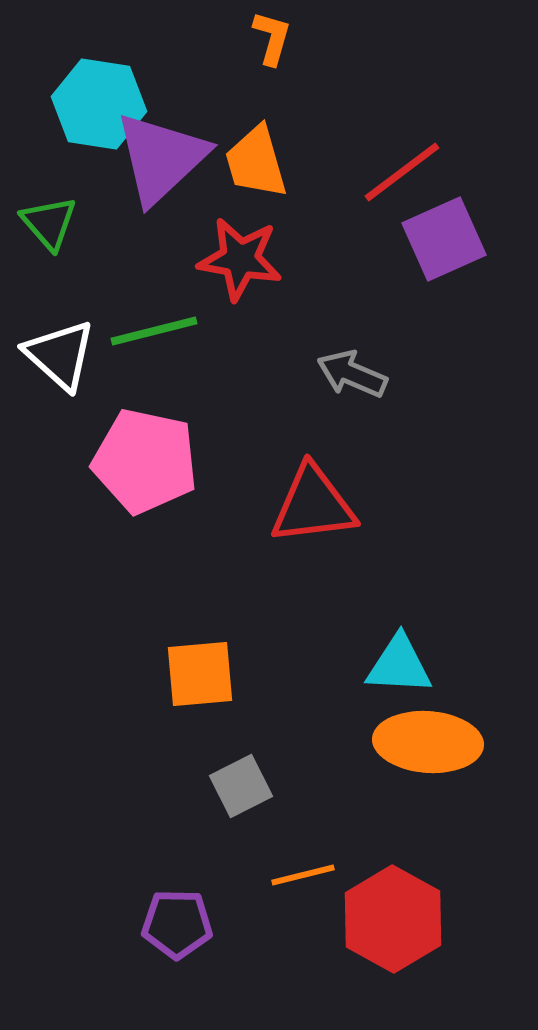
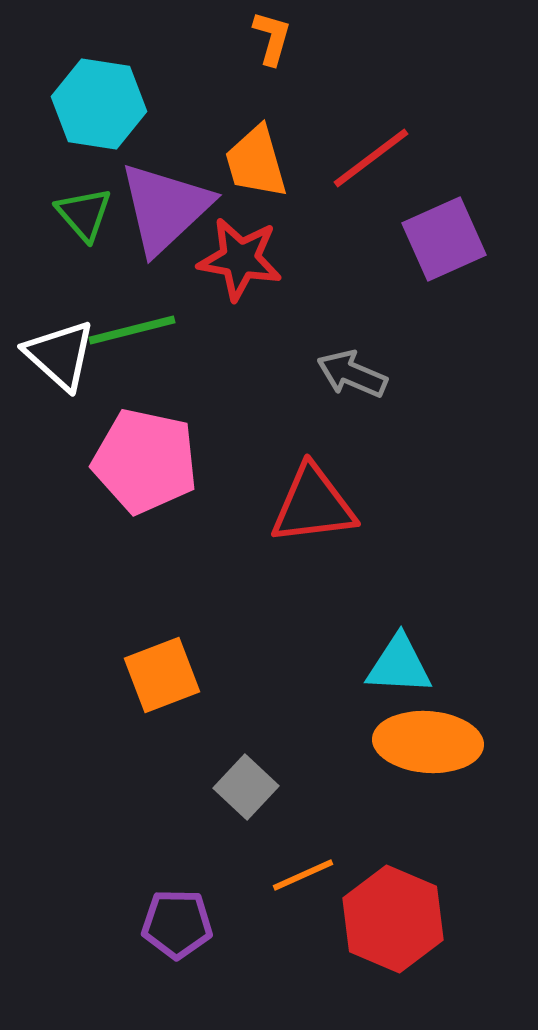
purple triangle: moved 4 px right, 50 px down
red line: moved 31 px left, 14 px up
green triangle: moved 35 px right, 9 px up
green line: moved 22 px left, 1 px up
orange square: moved 38 px left, 1 px down; rotated 16 degrees counterclockwise
gray square: moved 5 px right, 1 px down; rotated 20 degrees counterclockwise
orange line: rotated 10 degrees counterclockwise
red hexagon: rotated 6 degrees counterclockwise
